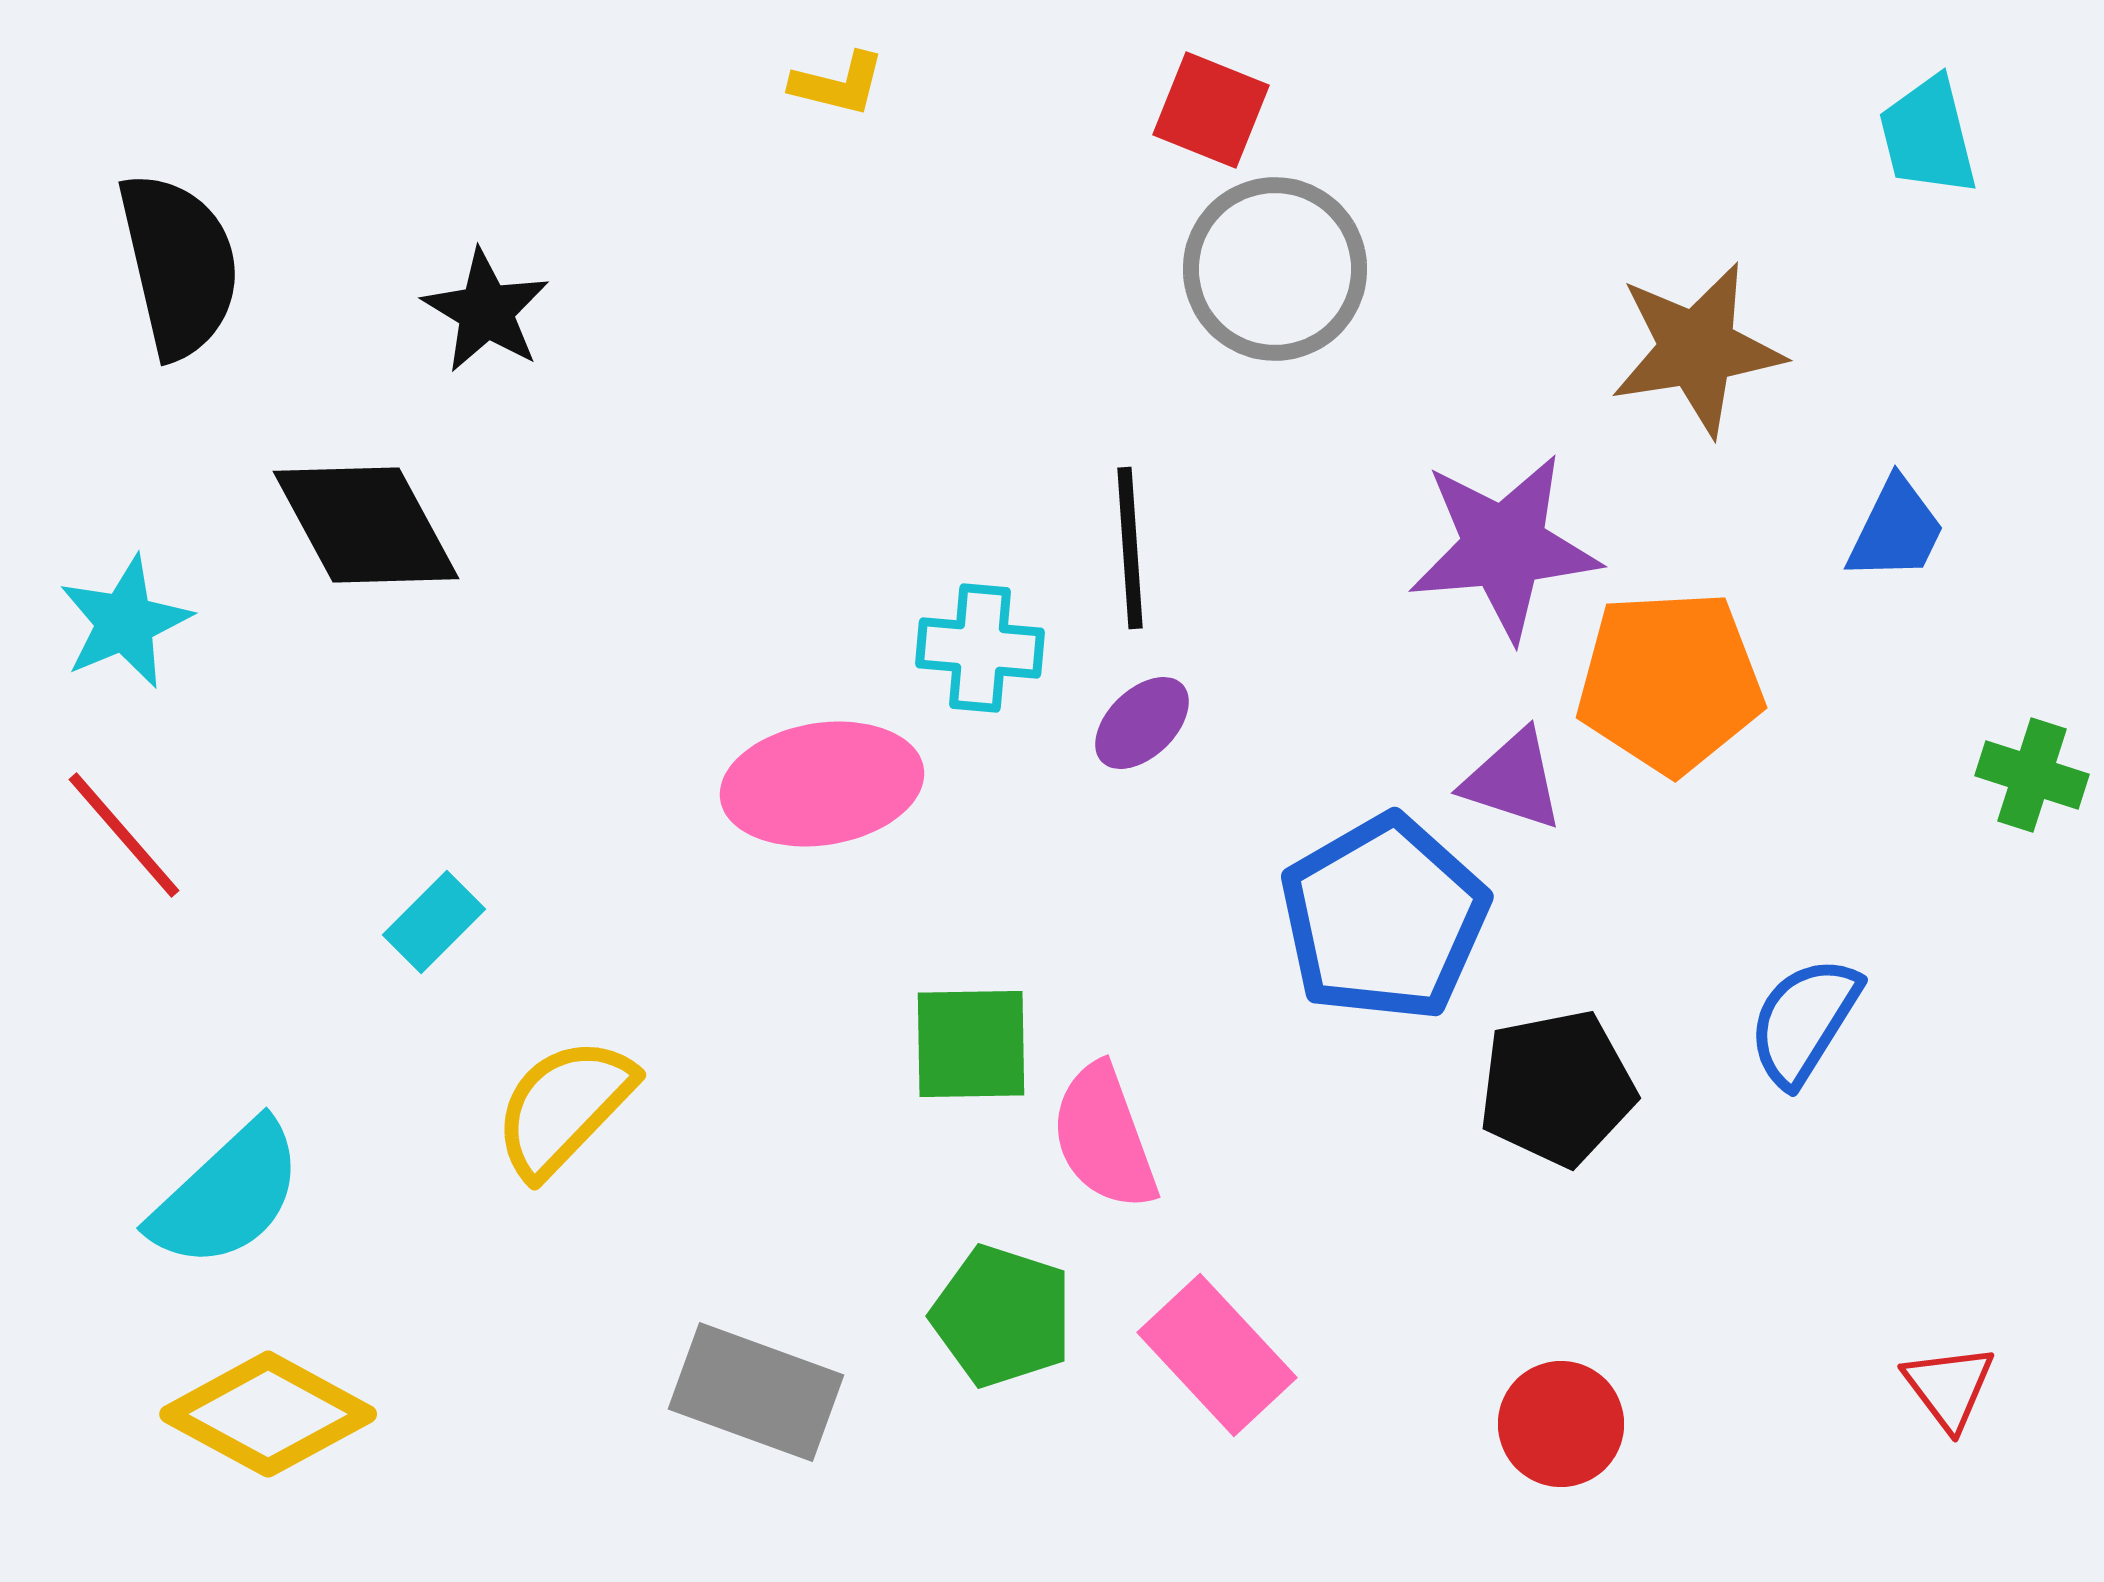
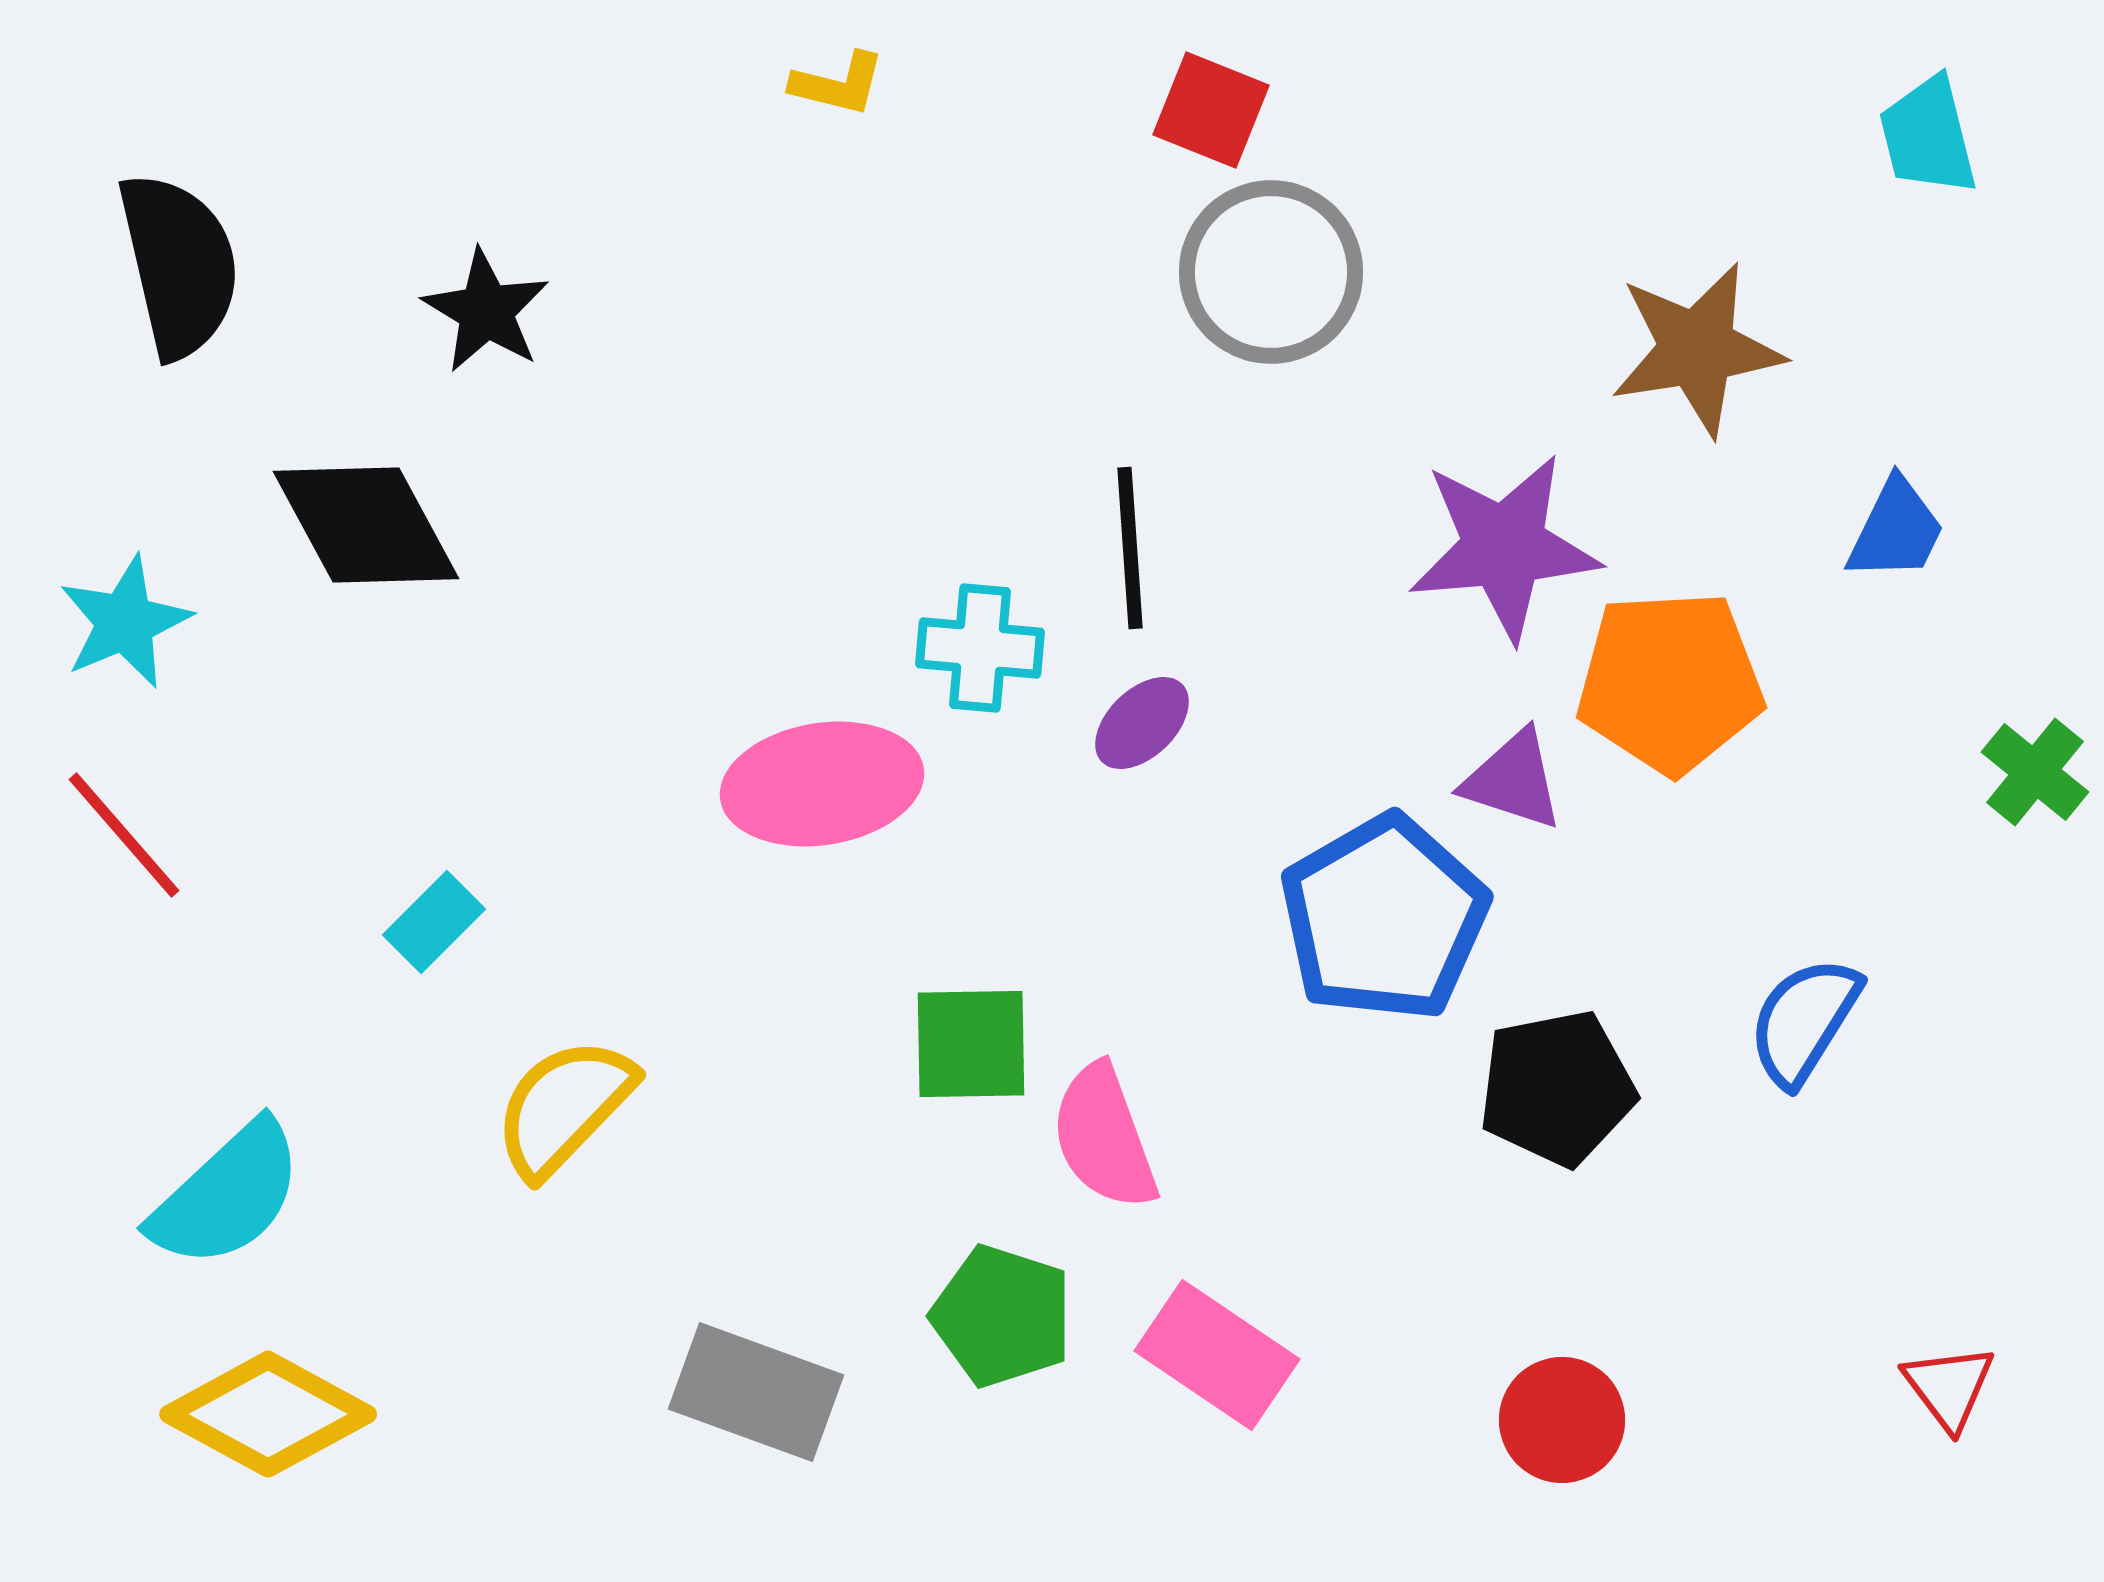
gray circle: moved 4 px left, 3 px down
green cross: moved 3 px right, 3 px up; rotated 21 degrees clockwise
pink rectangle: rotated 13 degrees counterclockwise
red circle: moved 1 px right, 4 px up
